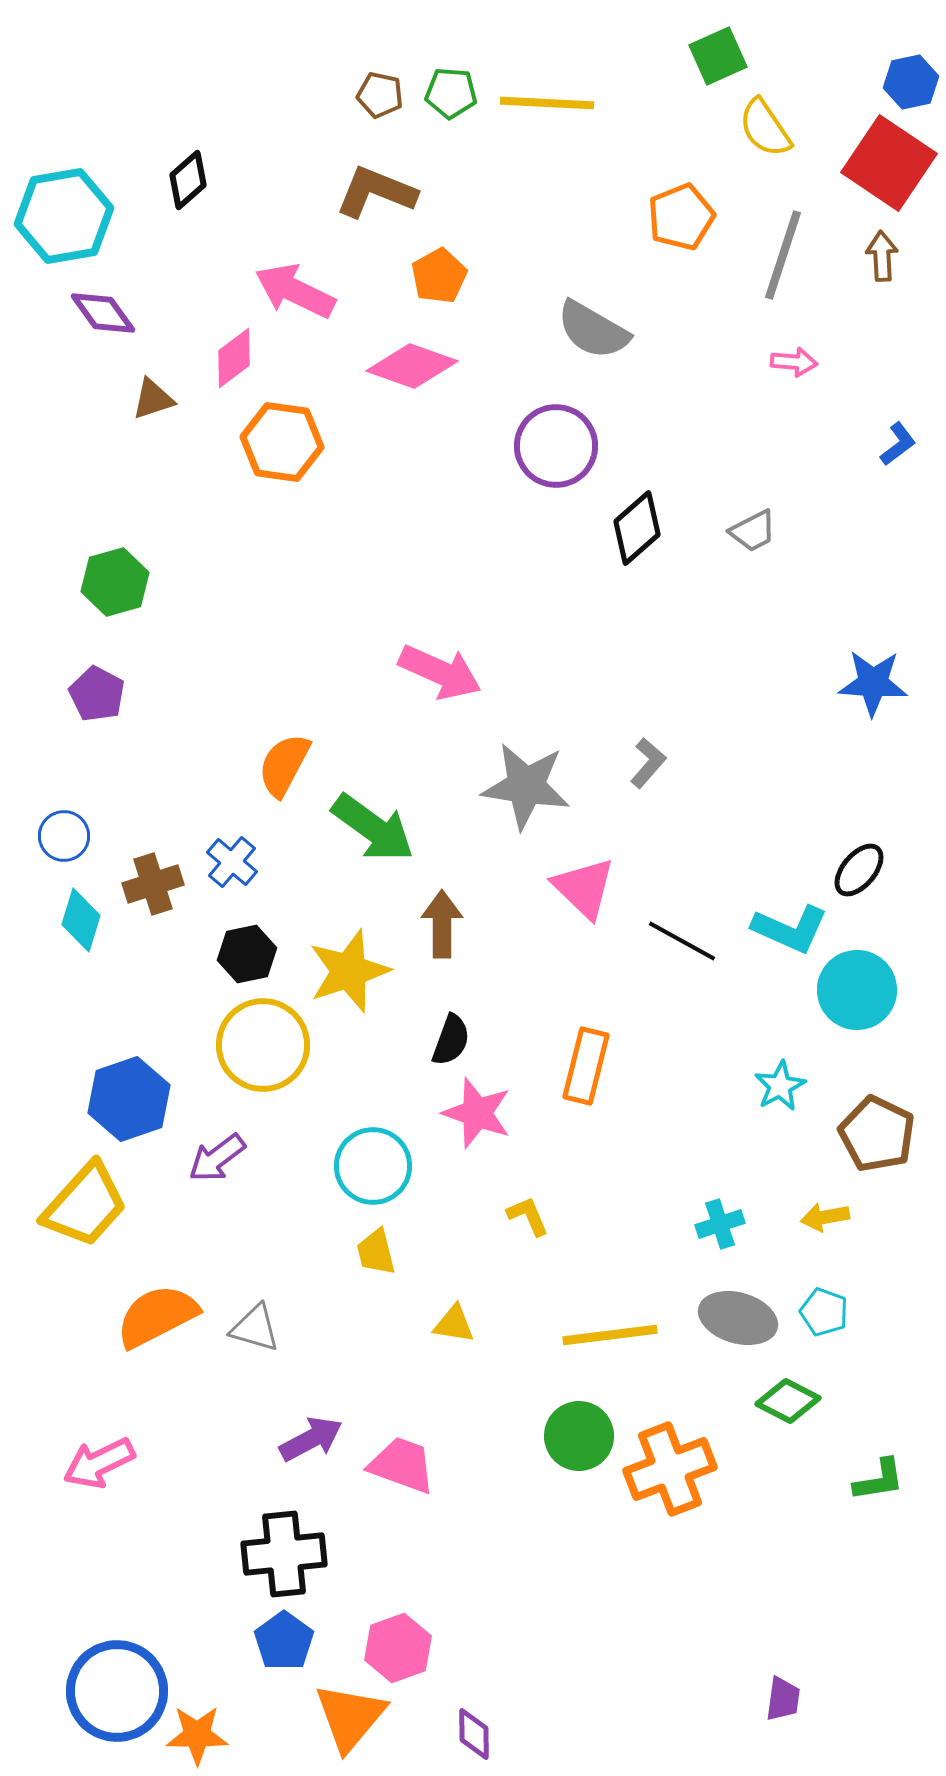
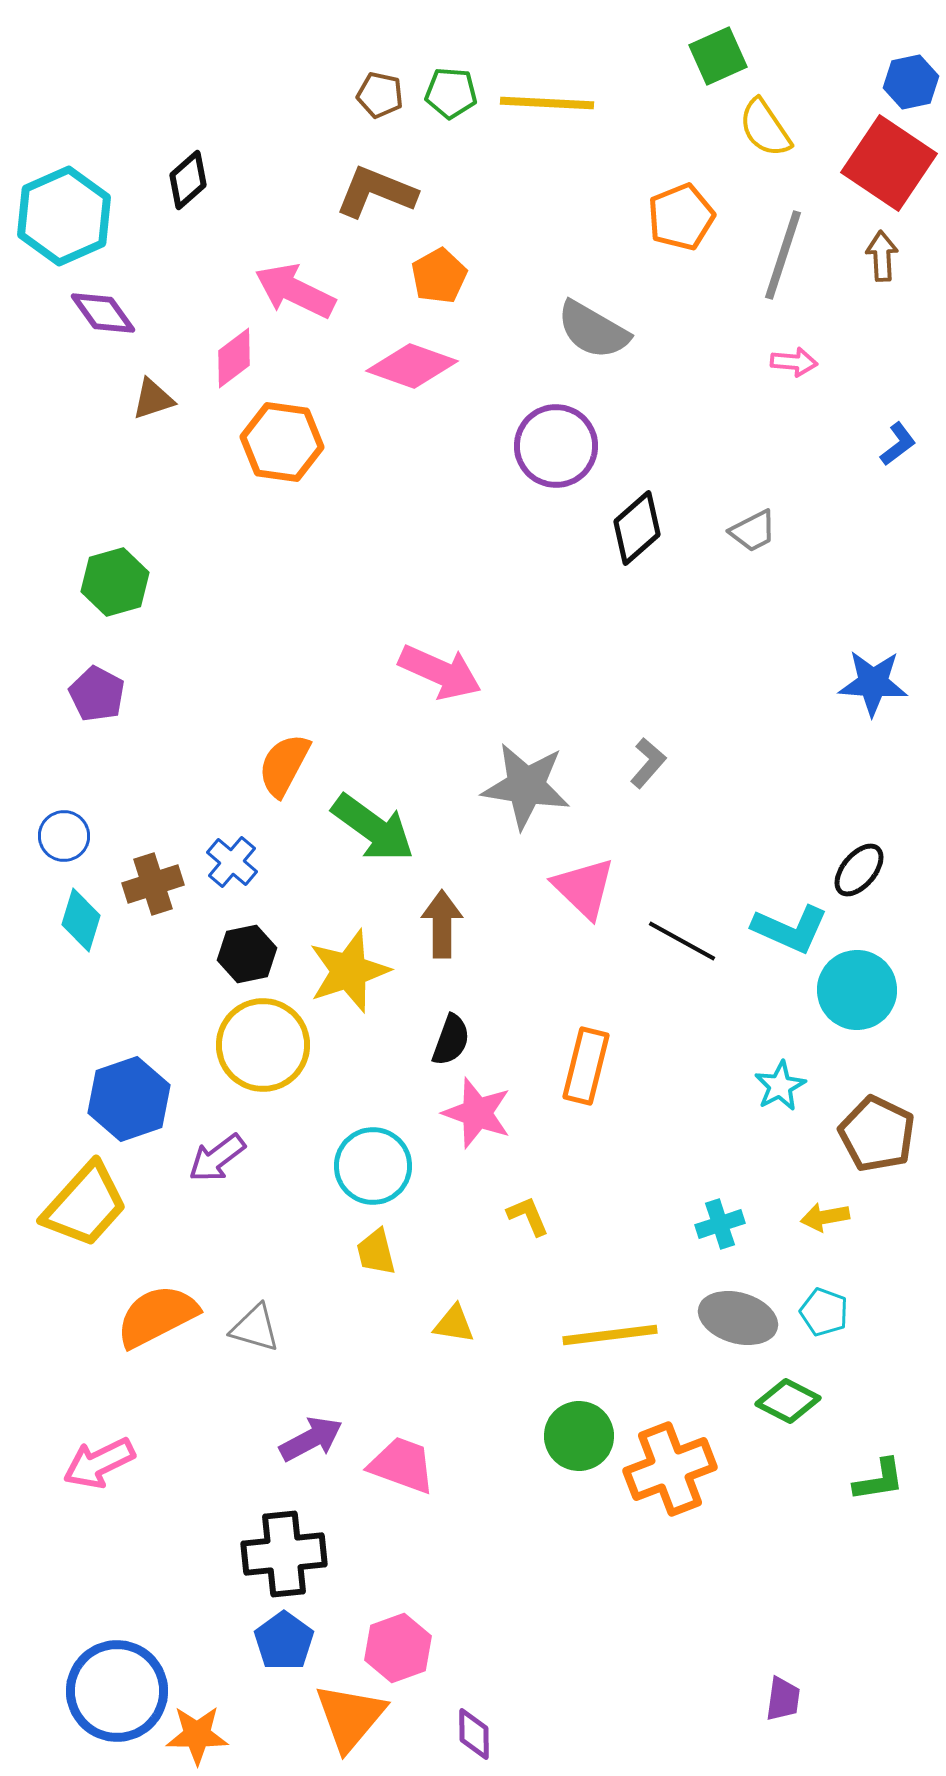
cyan hexagon at (64, 216): rotated 14 degrees counterclockwise
